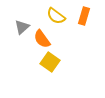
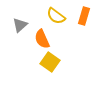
gray triangle: moved 2 px left, 2 px up
orange semicircle: rotated 12 degrees clockwise
